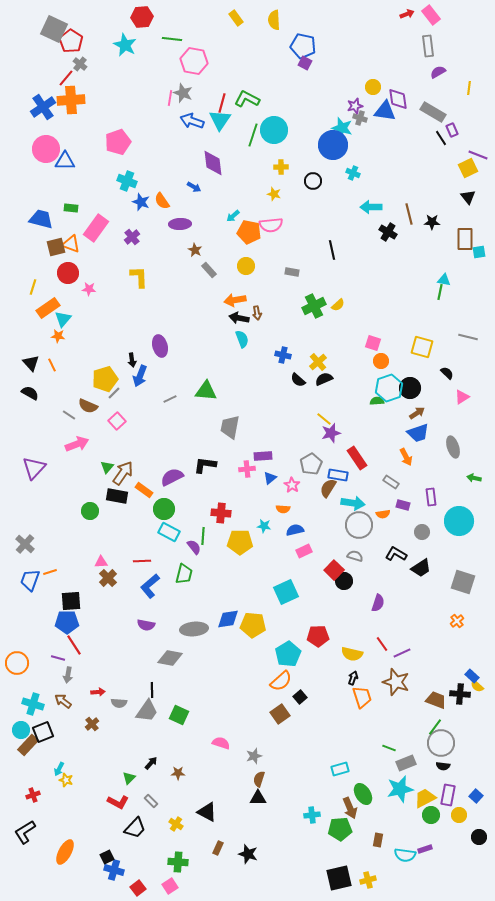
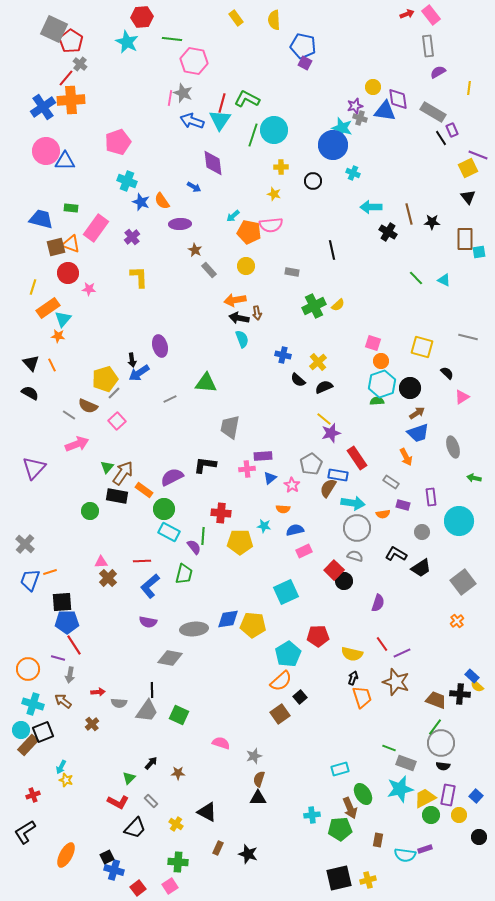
cyan star at (125, 45): moved 2 px right, 3 px up
pink circle at (46, 149): moved 2 px down
cyan triangle at (444, 280): rotated 16 degrees clockwise
green line at (440, 292): moved 24 px left, 14 px up; rotated 56 degrees counterclockwise
blue arrow at (140, 376): moved 1 px left, 3 px up; rotated 35 degrees clockwise
black semicircle at (324, 379): moved 8 px down
cyan hexagon at (389, 388): moved 7 px left, 4 px up
green triangle at (206, 391): moved 8 px up
gray circle at (359, 525): moved 2 px left, 3 px down
gray square at (463, 582): rotated 35 degrees clockwise
black square at (71, 601): moved 9 px left, 1 px down
purple semicircle at (146, 625): moved 2 px right, 3 px up
orange circle at (17, 663): moved 11 px right, 6 px down
gray arrow at (68, 675): moved 2 px right
gray rectangle at (406, 763): rotated 42 degrees clockwise
cyan arrow at (59, 769): moved 2 px right, 2 px up
orange ellipse at (65, 852): moved 1 px right, 3 px down
